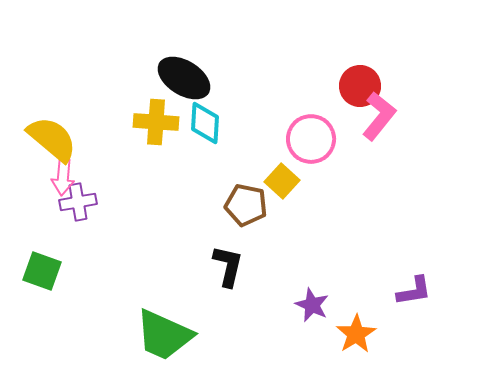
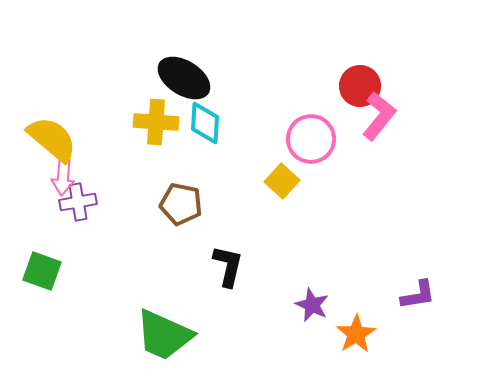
brown pentagon: moved 65 px left, 1 px up
purple L-shape: moved 4 px right, 4 px down
